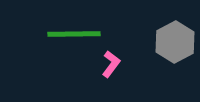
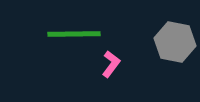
gray hexagon: rotated 21 degrees counterclockwise
